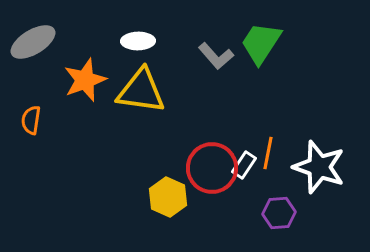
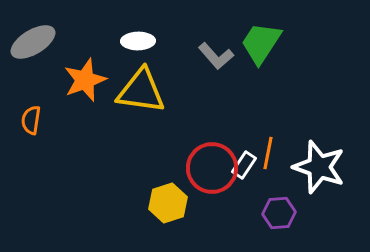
yellow hexagon: moved 6 px down; rotated 18 degrees clockwise
